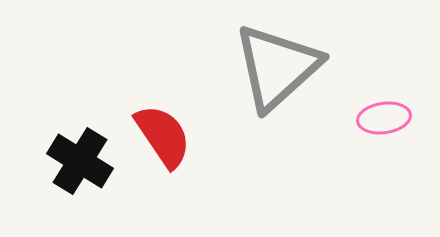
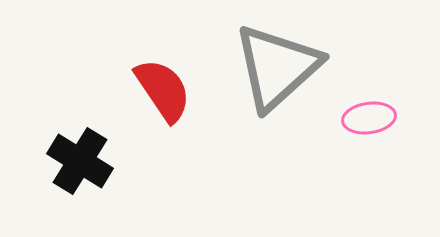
pink ellipse: moved 15 px left
red semicircle: moved 46 px up
